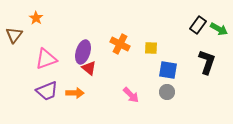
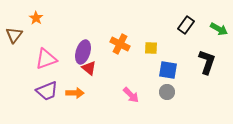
black rectangle: moved 12 px left
